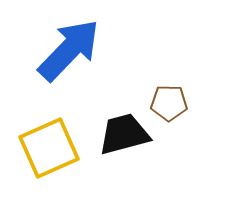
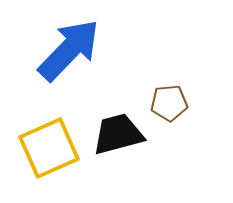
brown pentagon: rotated 6 degrees counterclockwise
black trapezoid: moved 6 px left
